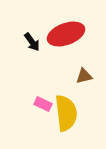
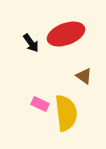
black arrow: moved 1 px left, 1 px down
brown triangle: rotated 48 degrees clockwise
pink rectangle: moved 3 px left
